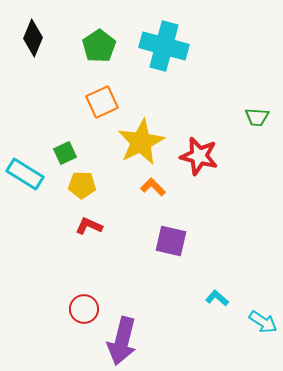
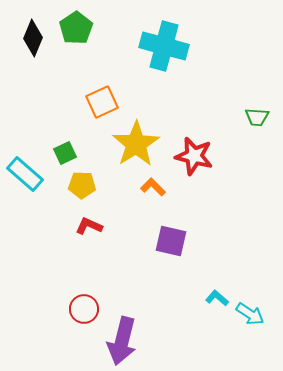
green pentagon: moved 23 px left, 18 px up
yellow star: moved 5 px left, 2 px down; rotated 6 degrees counterclockwise
red star: moved 5 px left
cyan rectangle: rotated 9 degrees clockwise
cyan arrow: moved 13 px left, 8 px up
